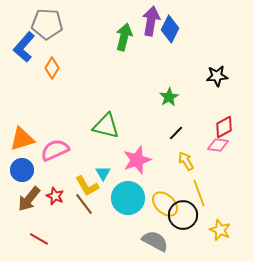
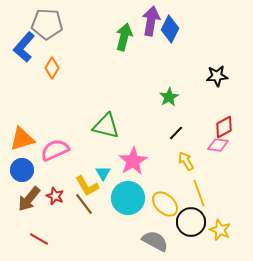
pink star: moved 4 px left, 1 px down; rotated 12 degrees counterclockwise
black circle: moved 8 px right, 7 px down
